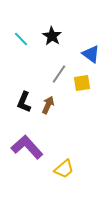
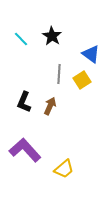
gray line: rotated 30 degrees counterclockwise
yellow square: moved 3 px up; rotated 24 degrees counterclockwise
brown arrow: moved 2 px right, 1 px down
purple L-shape: moved 2 px left, 3 px down
